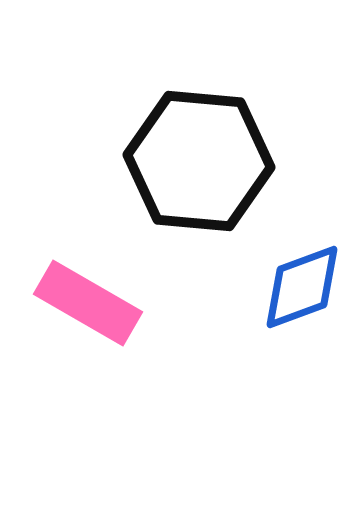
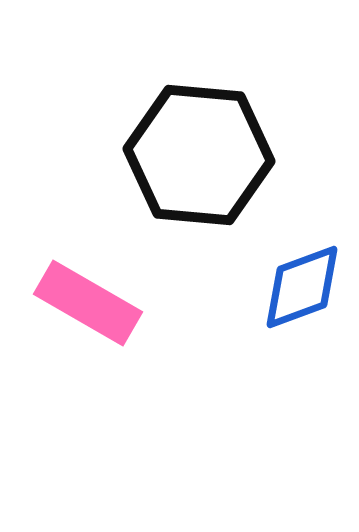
black hexagon: moved 6 px up
